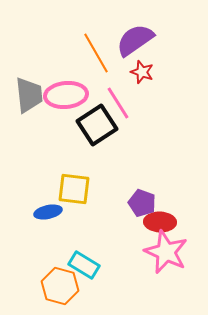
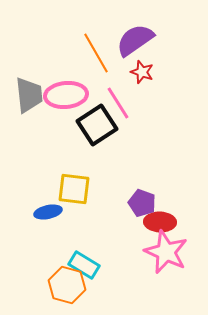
orange hexagon: moved 7 px right, 1 px up
